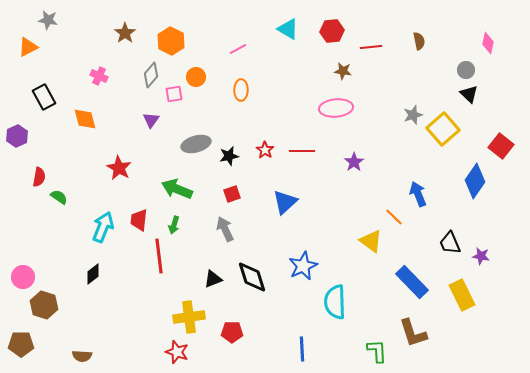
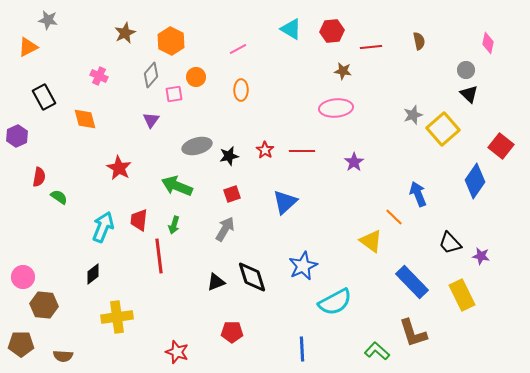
cyan triangle at (288, 29): moved 3 px right
brown star at (125, 33): rotated 10 degrees clockwise
gray ellipse at (196, 144): moved 1 px right, 2 px down
green arrow at (177, 189): moved 3 px up
gray arrow at (225, 229): rotated 55 degrees clockwise
black trapezoid at (450, 243): rotated 20 degrees counterclockwise
black triangle at (213, 279): moved 3 px right, 3 px down
cyan semicircle at (335, 302): rotated 116 degrees counterclockwise
brown hexagon at (44, 305): rotated 12 degrees counterclockwise
yellow cross at (189, 317): moved 72 px left
green L-shape at (377, 351): rotated 45 degrees counterclockwise
brown semicircle at (82, 356): moved 19 px left
